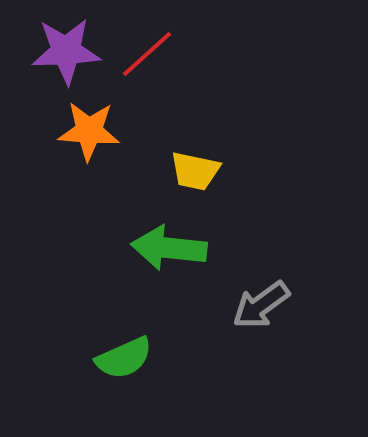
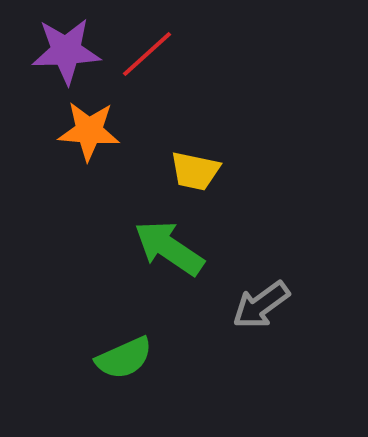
green arrow: rotated 28 degrees clockwise
